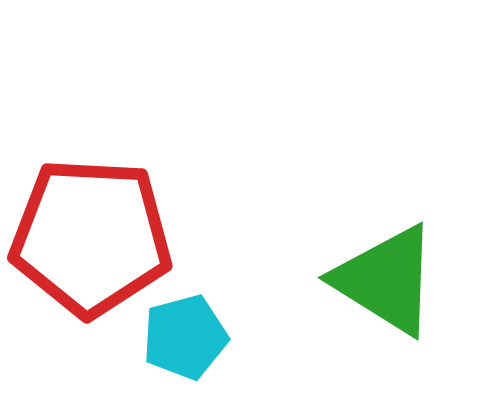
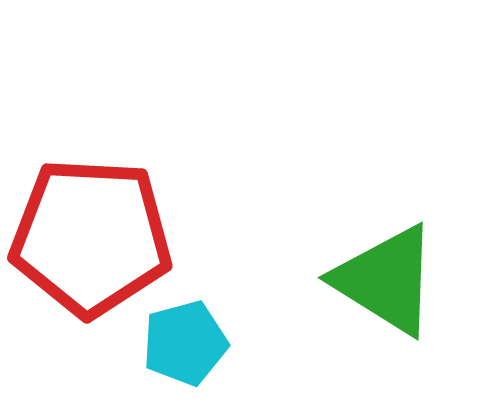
cyan pentagon: moved 6 px down
